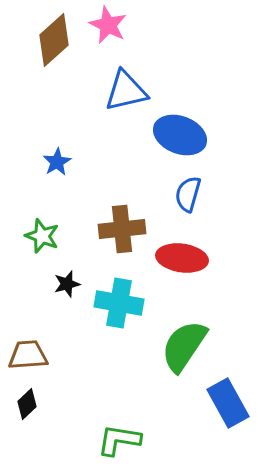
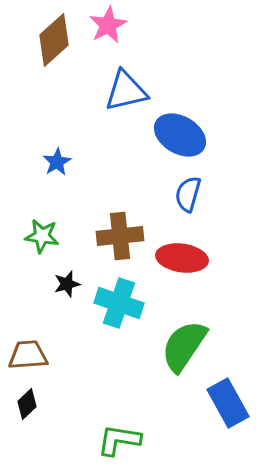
pink star: rotated 18 degrees clockwise
blue ellipse: rotated 9 degrees clockwise
brown cross: moved 2 px left, 7 px down
green star: rotated 12 degrees counterclockwise
cyan cross: rotated 9 degrees clockwise
